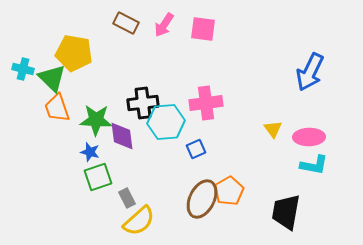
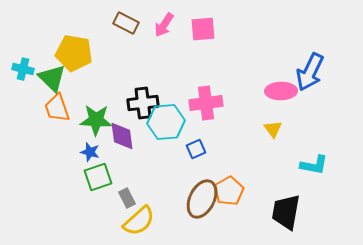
pink square: rotated 12 degrees counterclockwise
pink ellipse: moved 28 px left, 46 px up
